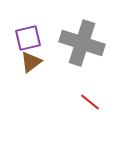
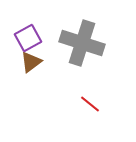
purple square: rotated 16 degrees counterclockwise
red line: moved 2 px down
